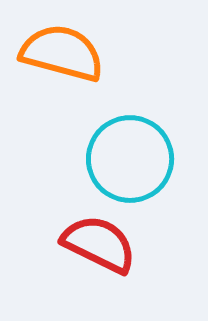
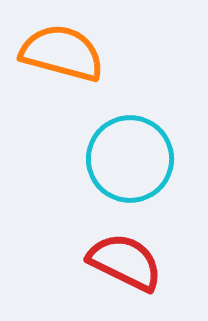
red semicircle: moved 26 px right, 18 px down
